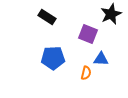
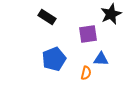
purple square: rotated 30 degrees counterclockwise
blue pentagon: moved 1 px right, 1 px down; rotated 20 degrees counterclockwise
